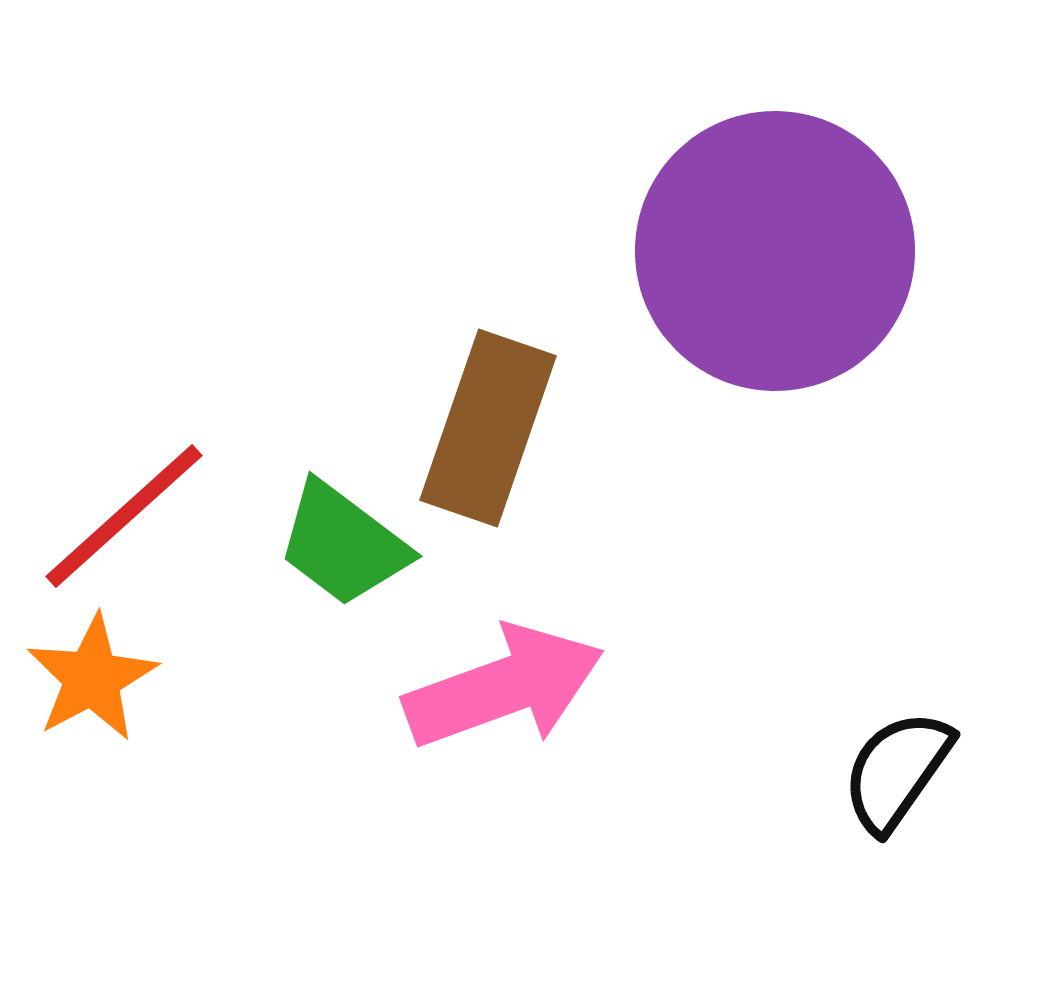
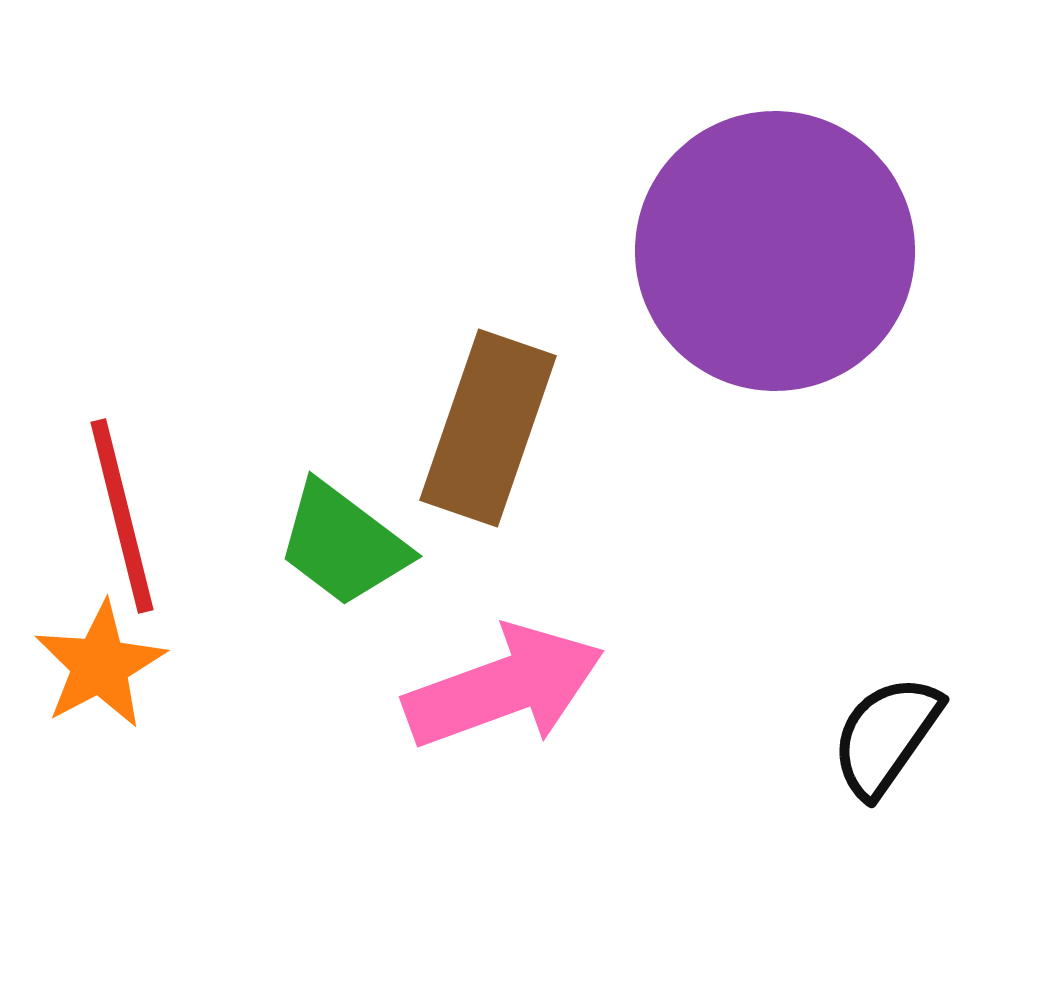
red line: moved 2 px left; rotated 62 degrees counterclockwise
orange star: moved 8 px right, 13 px up
black semicircle: moved 11 px left, 35 px up
